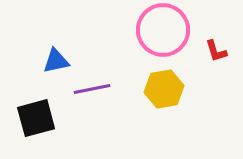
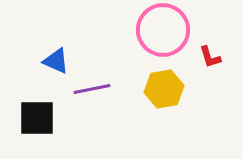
red L-shape: moved 6 px left, 6 px down
blue triangle: rotated 36 degrees clockwise
black square: moved 1 px right; rotated 15 degrees clockwise
